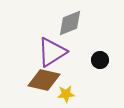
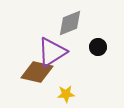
black circle: moved 2 px left, 13 px up
brown diamond: moved 7 px left, 8 px up
